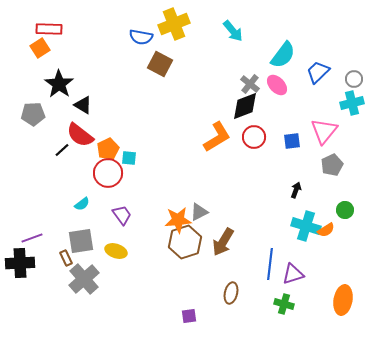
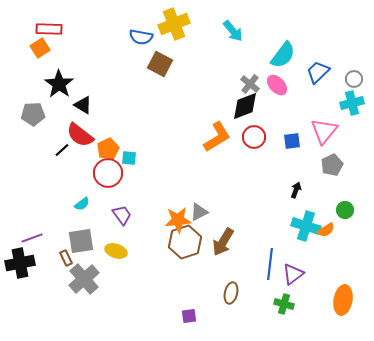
black cross at (20, 263): rotated 8 degrees counterclockwise
purple triangle at (293, 274): rotated 20 degrees counterclockwise
